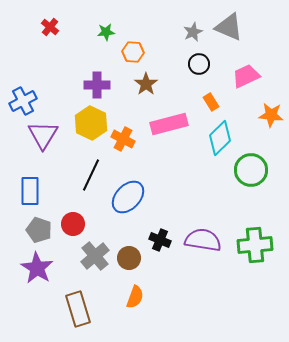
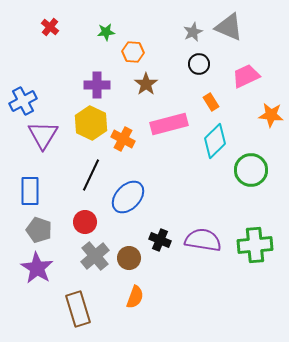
cyan diamond: moved 5 px left, 3 px down
red circle: moved 12 px right, 2 px up
